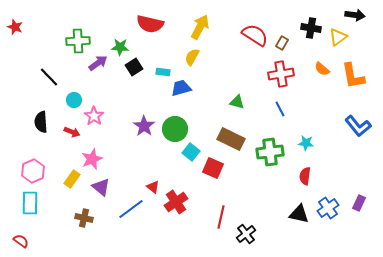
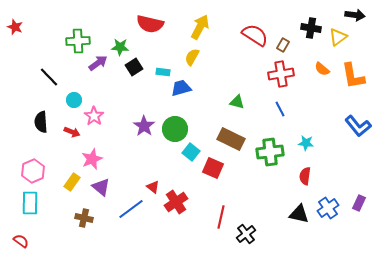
brown rectangle at (282, 43): moved 1 px right, 2 px down
yellow rectangle at (72, 179): moved 3 px down
